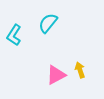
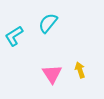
cyan L-shape: moved 1 px down; rotated 25 degrees clockwise
pink triangle: moved 4 px left, 1 px up; rotated 35 degrees counterclockwise
